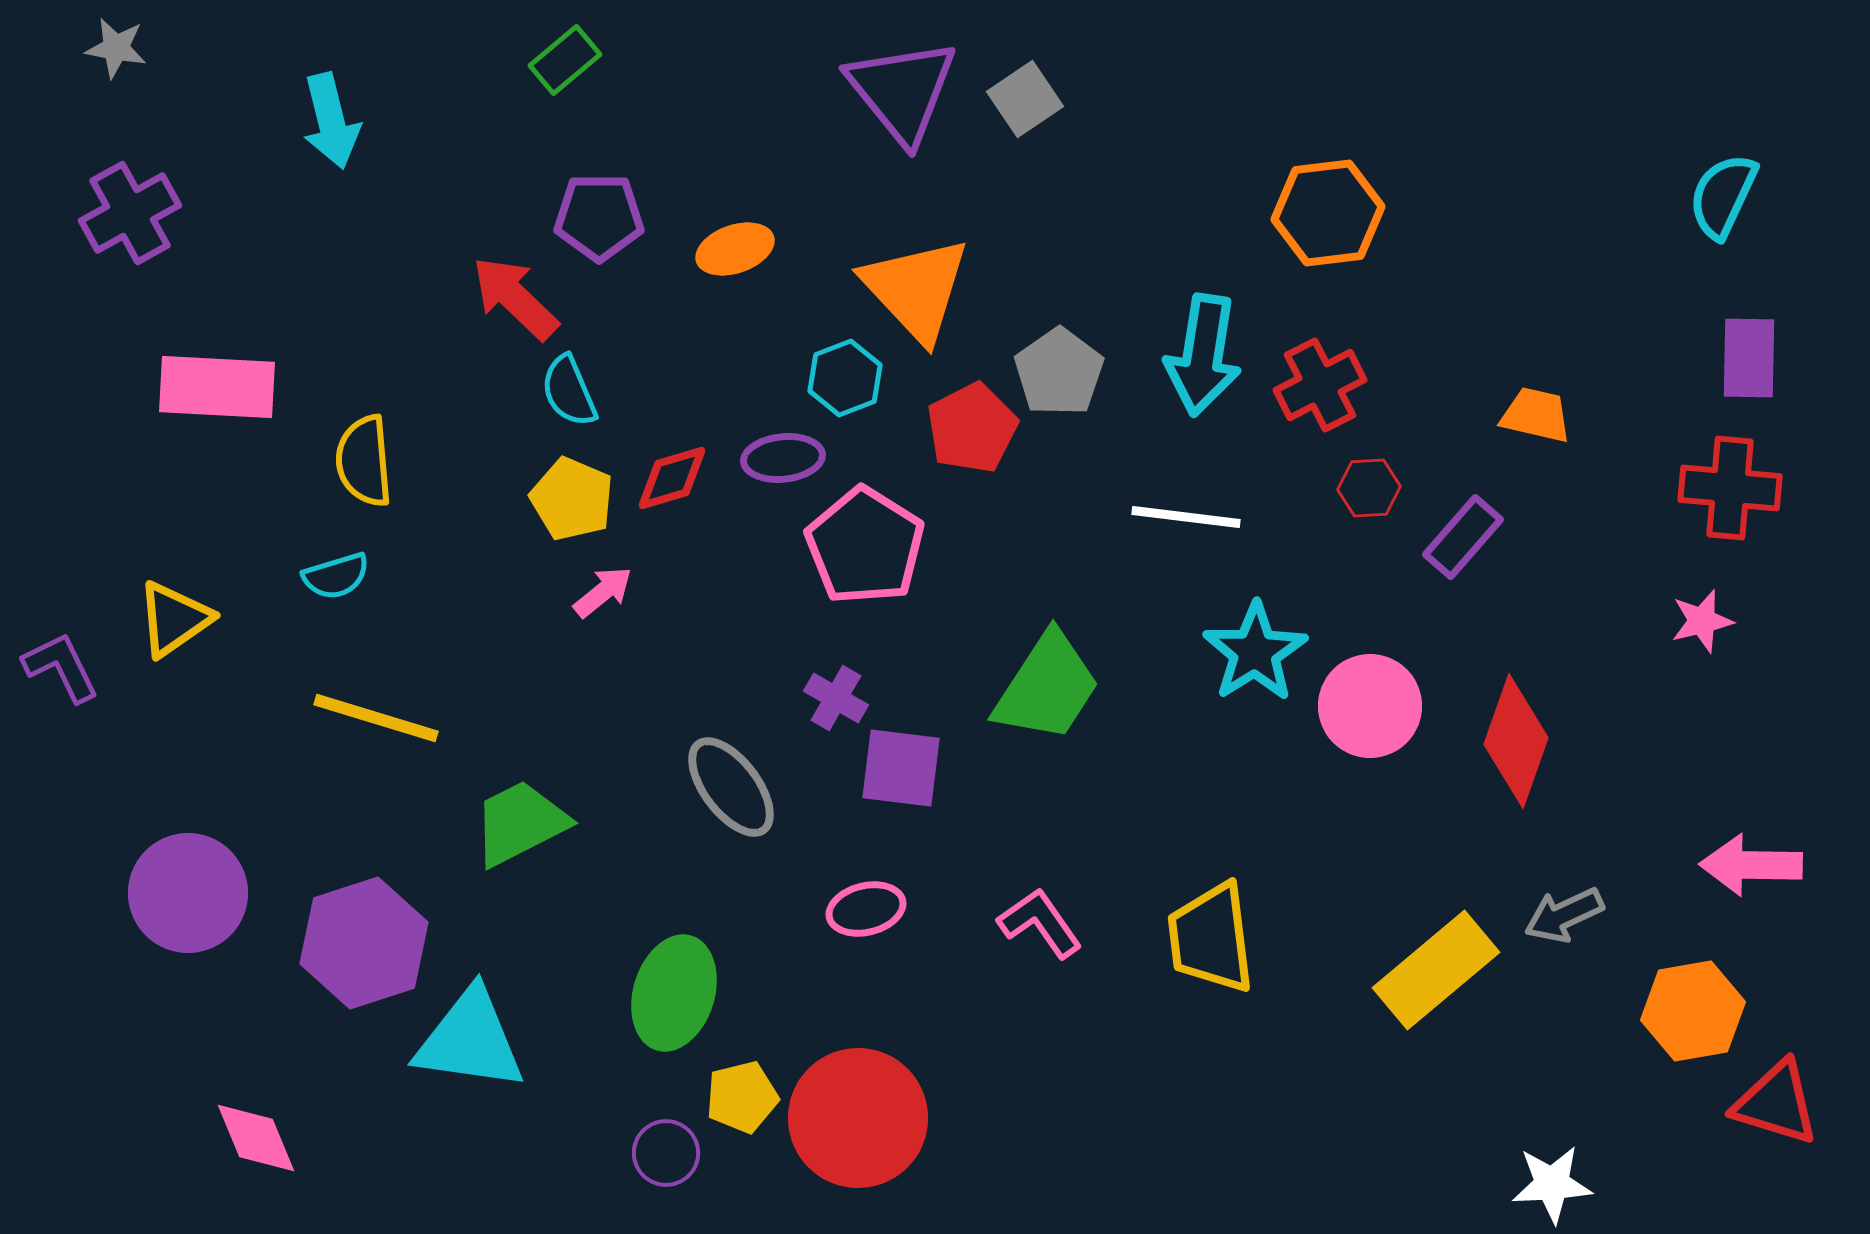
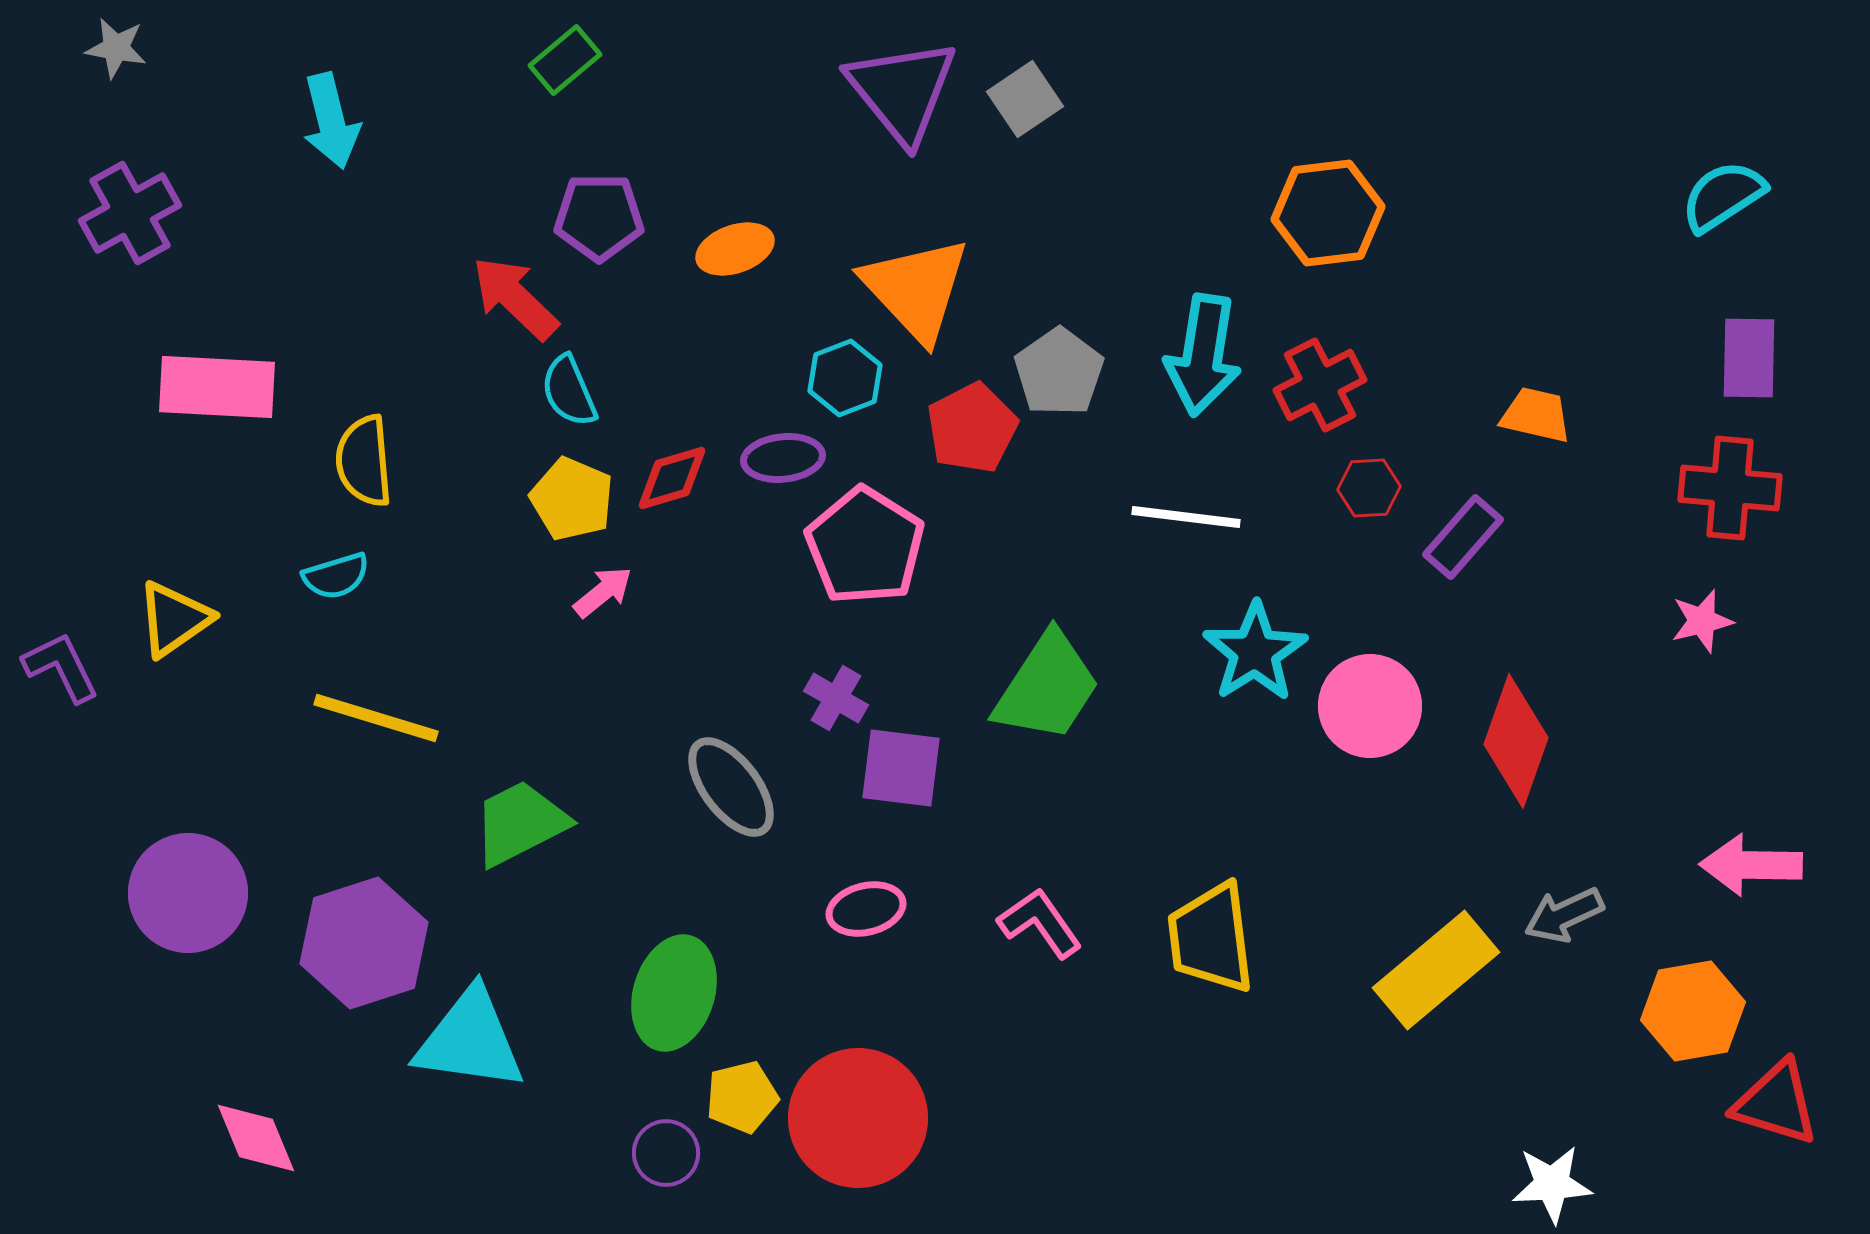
cyan semicircle at (1723, 196): rotated 32 degrees clockwise
